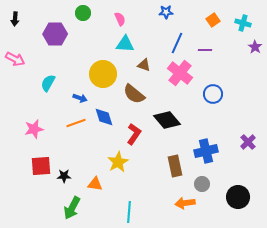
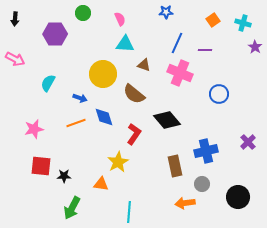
pink cross: rotated 15 degrees counterclockwise
blue circle: moved 6 px right
red square: rotated 10 degrees clockwise
orange triangle: moved 6 px right
